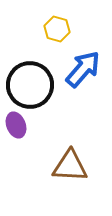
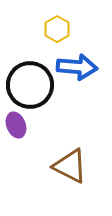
yellow hexagon: rotated 15 degrees clockwise
blue arrow: moved 6 px left, 2 px up; rotated 54 degrees clockwise
brown triangle: rotated 24 degrees clockwise
